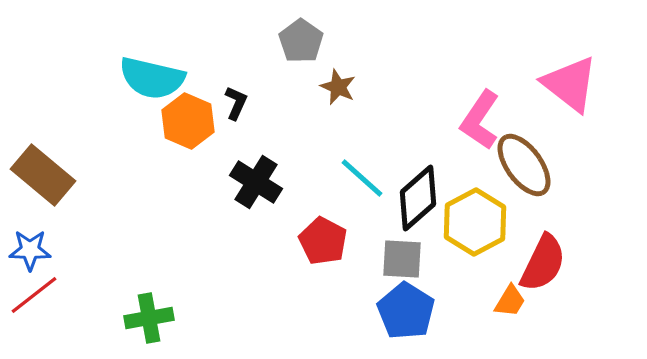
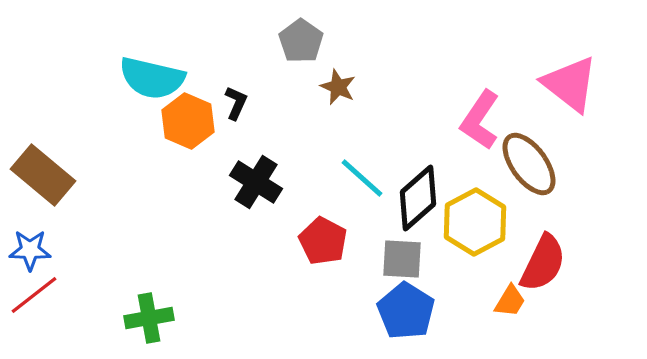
brown ellipse: moved 5 px right, 1 px up
